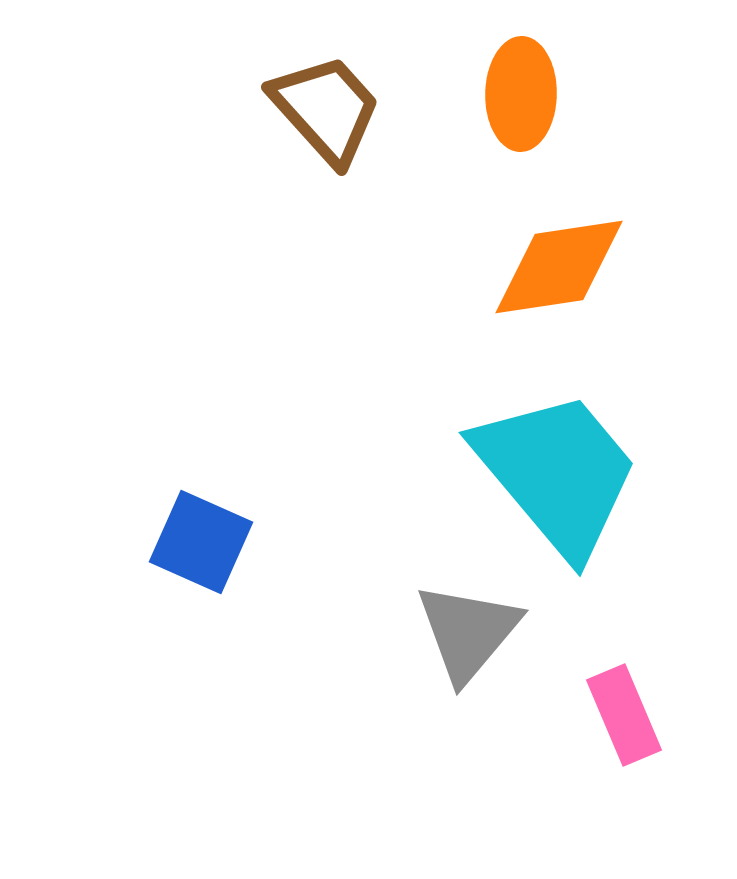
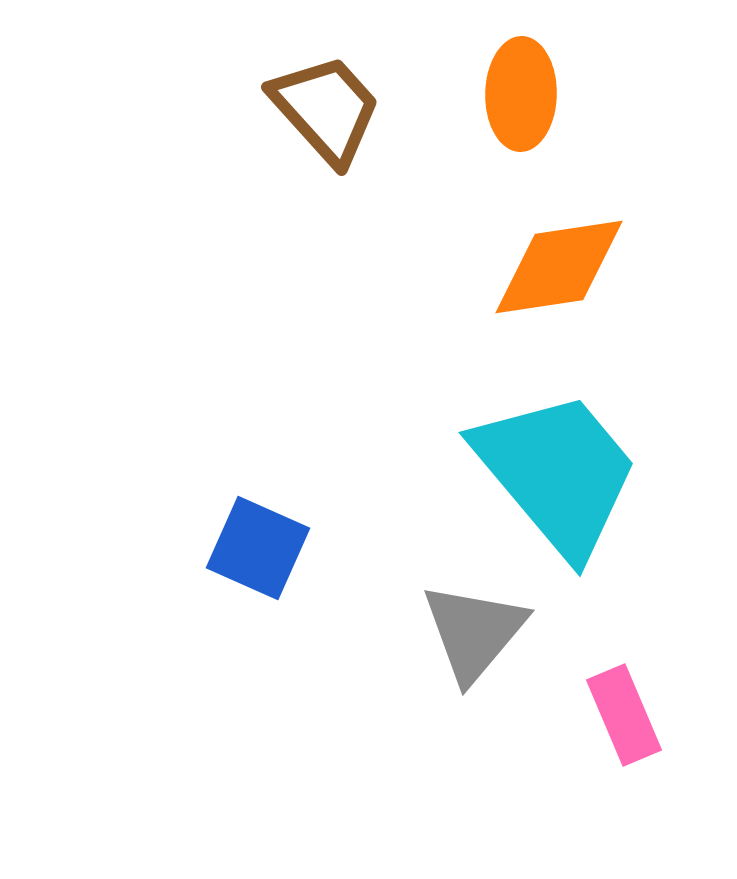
blue square: moved 57 px right, 6 px down
gray triangle: moved 6 px right
